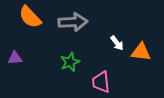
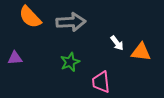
gray arrow: moved 2 px left
